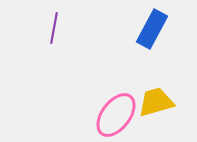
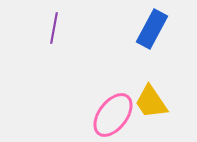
yellow trapezoid: moved 5 px left; rotated 108 degrees counterclockwise
pink ellipse: moved 3 px left
